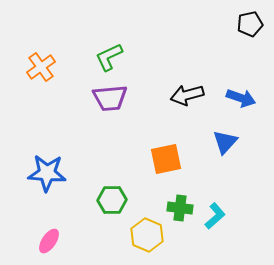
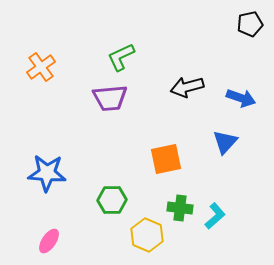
green L-shape: moved 12 px right
black arrow: moved 8 px up
